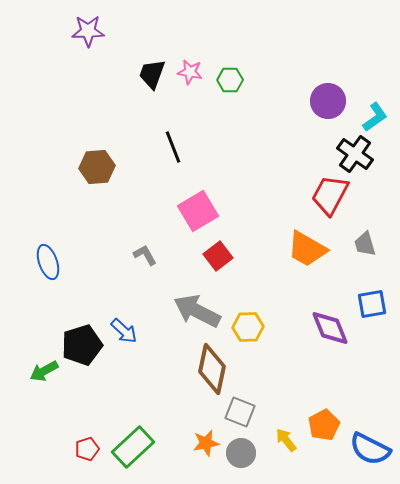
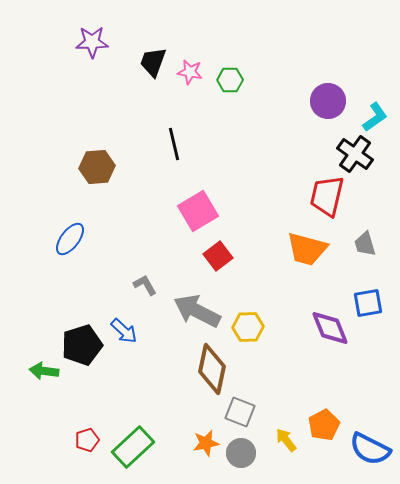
purple star: moved 4 px right, 11 px down
black trapezoid: moved 1 px right, 12 px up
black line: moved 1 px right, 3 px up; rotated 8 degrees clockwise
red trapezoid: moved 3 px left, 1 px down; rotated 15 degrees counterclockwise
orange trapezoid: rotated 15 degrees counterclockwise
gray L-shape: moved 30 px down
blue ellipse: moved 22 px right, 23 px up; rotated 56 degrees clockwise
blue square: moved 4 px left, 1 px up
green arrow: rotated 36 degrees clockwise
red pentagon: moved 9 px up
